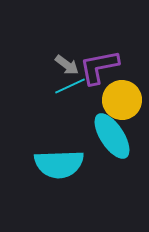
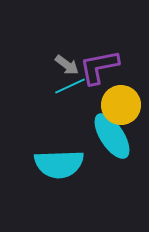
yellow circle: moved 1 px left, 5 px down
